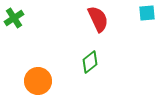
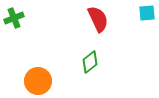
green cross: rotated 12 degrees clockwise
